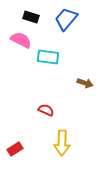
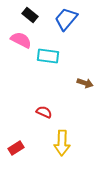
black rectangle: moved 1 px left, 2 px up; rotated 21 degrees clockwise
cyan rectangle: moved 1 px up
red semicircle: moved 2 px left, 2 px down
red rectangle: moved 1 px right, 1 px up
